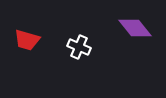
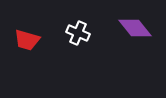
white cross: moved 1 px left, 14 px up
